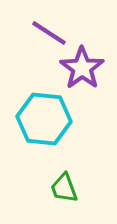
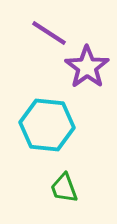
purple star: moved 5 px right, 1 px up
cyan hexagon: moved 3 px right, 6 px down
